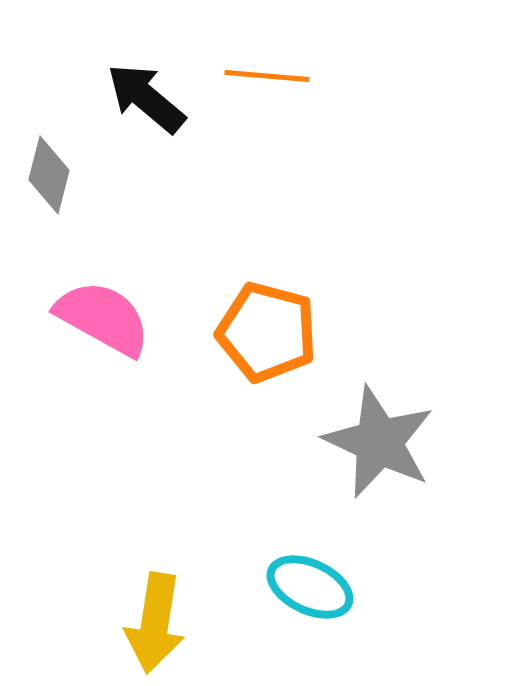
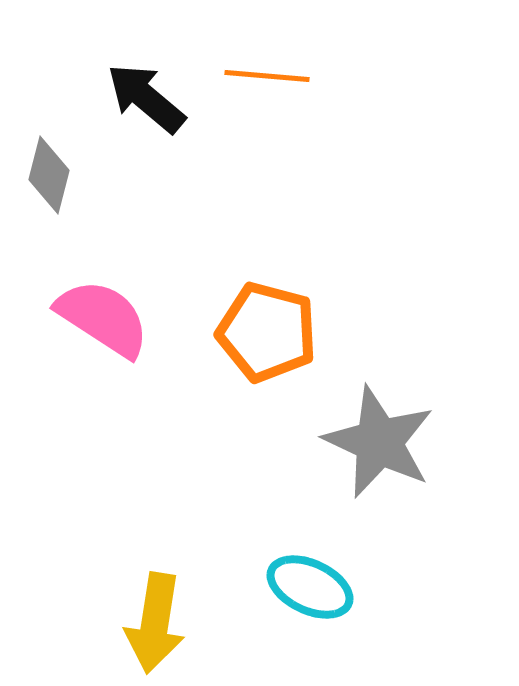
pink semicircle: rotated 4 degrees clockwise
